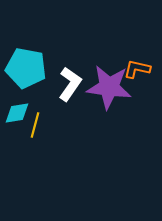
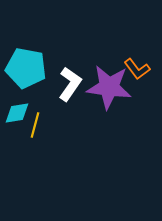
orange L-shape: rotated 140 degrees counterclockwise
